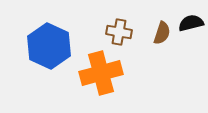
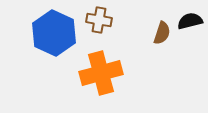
black semicircle: moved 1 px left, 2 px up
brown cross: moved 20 px left, 12 px up
blue hexagon: moved 5 px right, 13 px up
